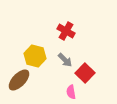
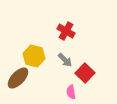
yellow hexagon: moved 1 px left
brown ellipse: moved 1 px left, 2 px up
